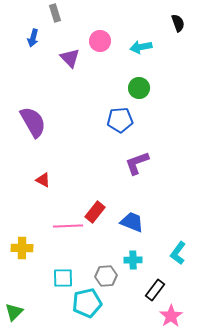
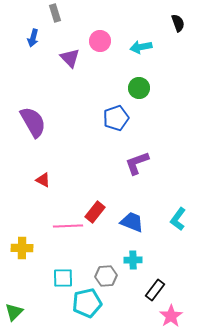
blue pentagon: moved 4 px left, 2 px up; rotated 15 degrees counterclockwise
cyan L-shape: moved 34 px up
